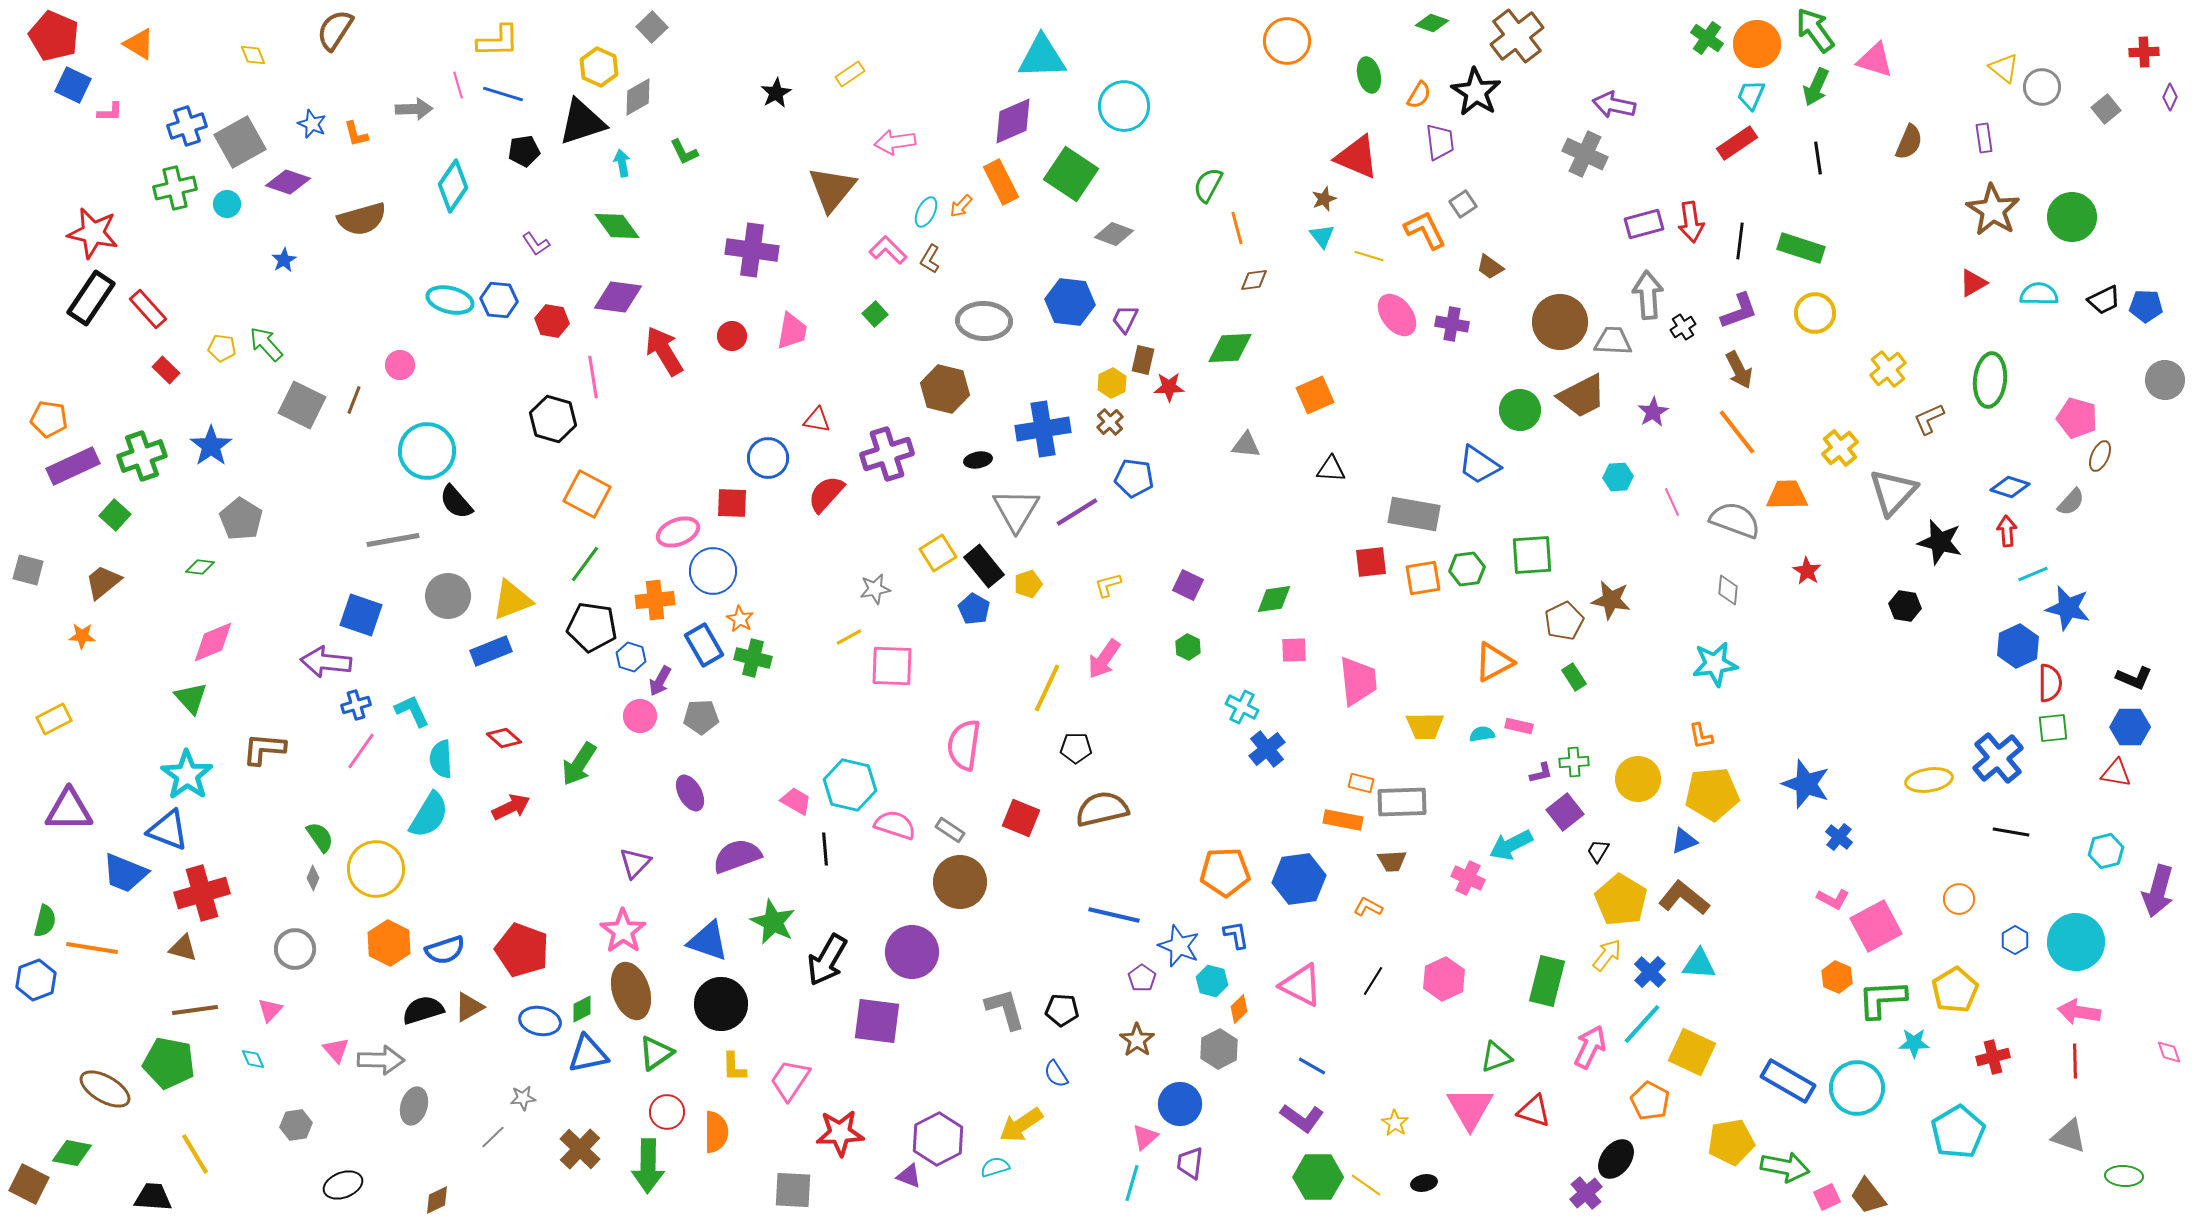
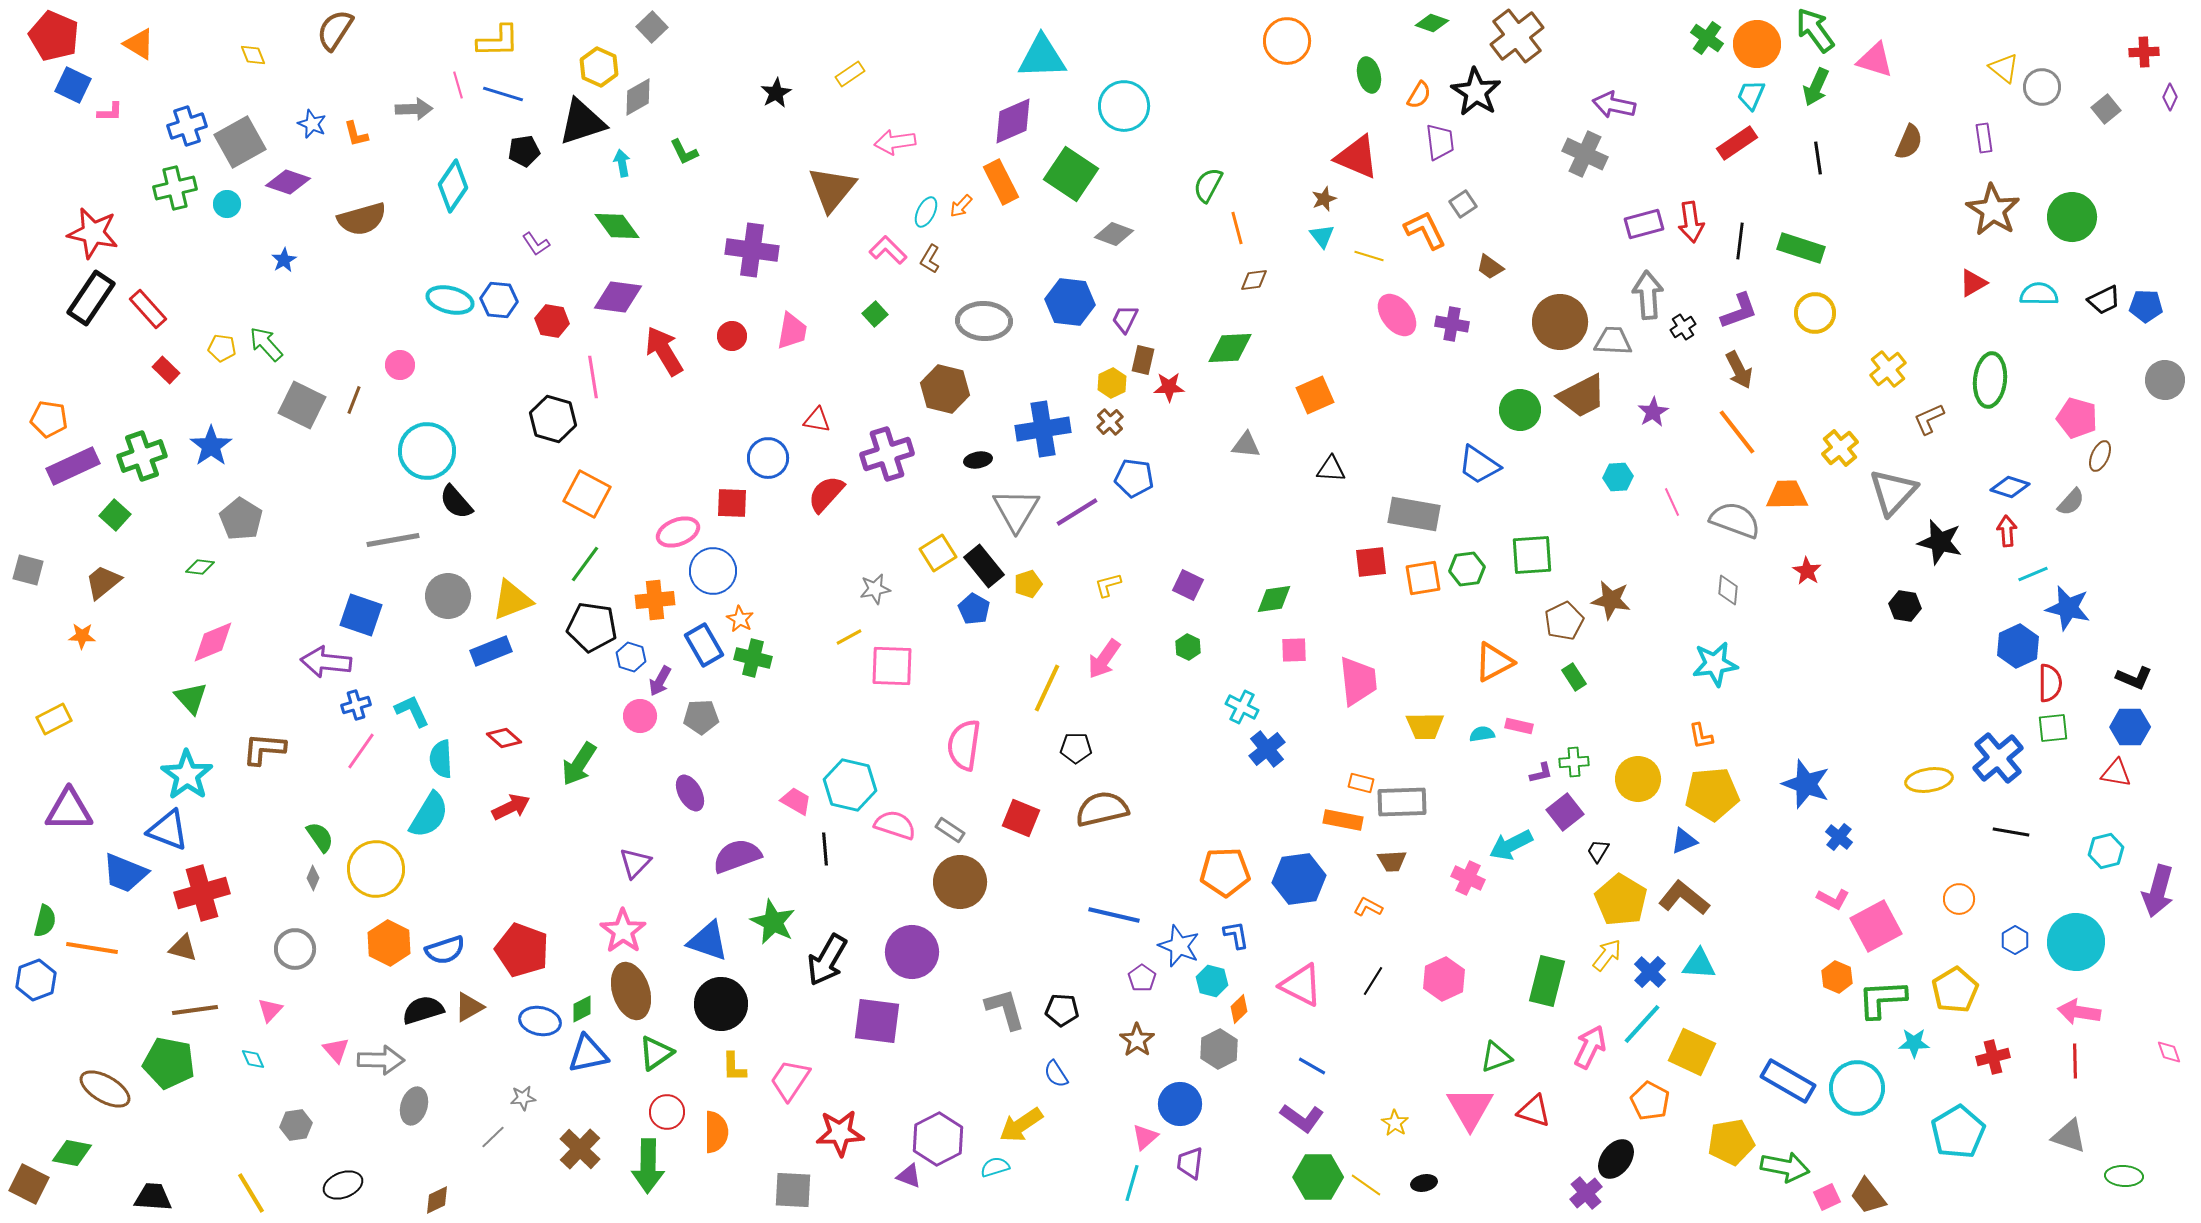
yellow line at (195, 1154): moved 56 px right, 39 px down
